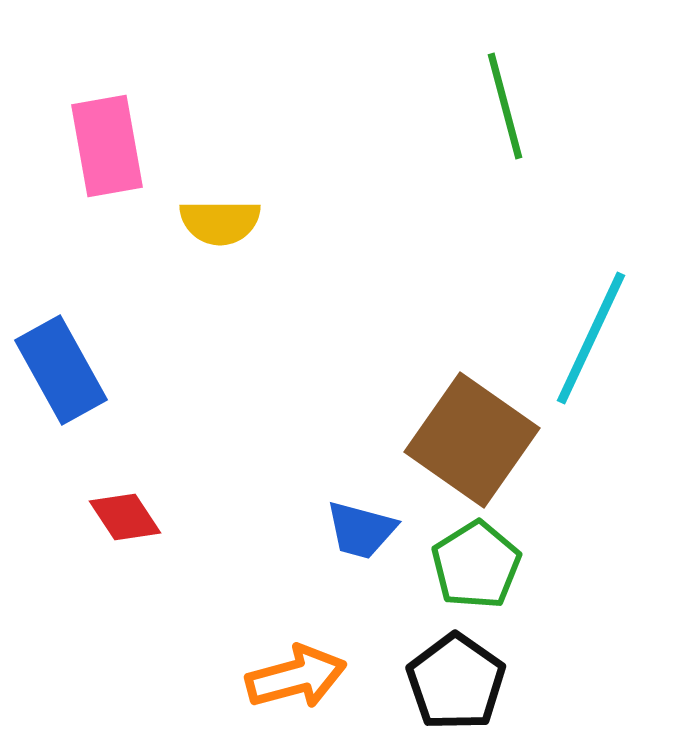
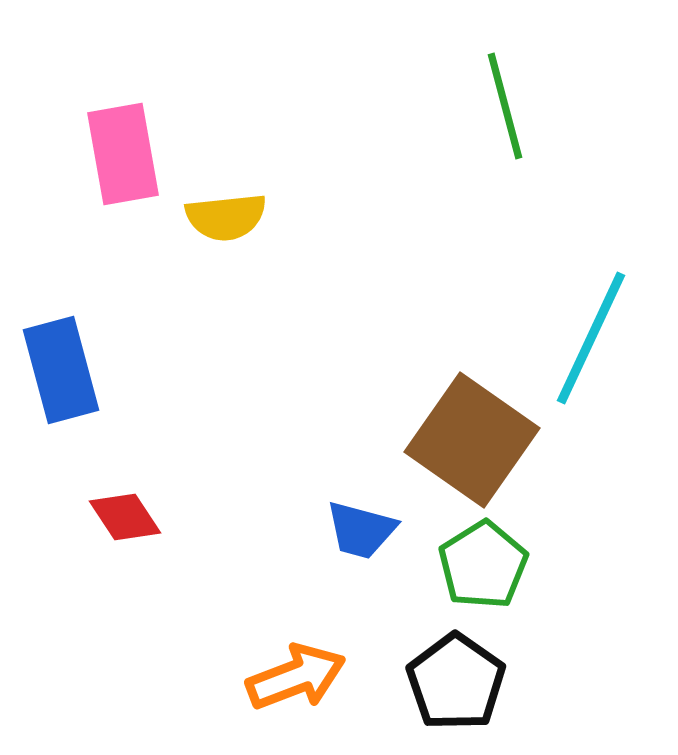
pink rectangle: moved 16 px right, 8 px down
yellow semicircle: moved 6 px right, 5 px up; rotated 6 degrees counterclockwise
blue rectangle: rotated 14 degrees clockwise
green pentagon: moved 7 px right
orange arrow: rotated 6 degrees counterclockwise
